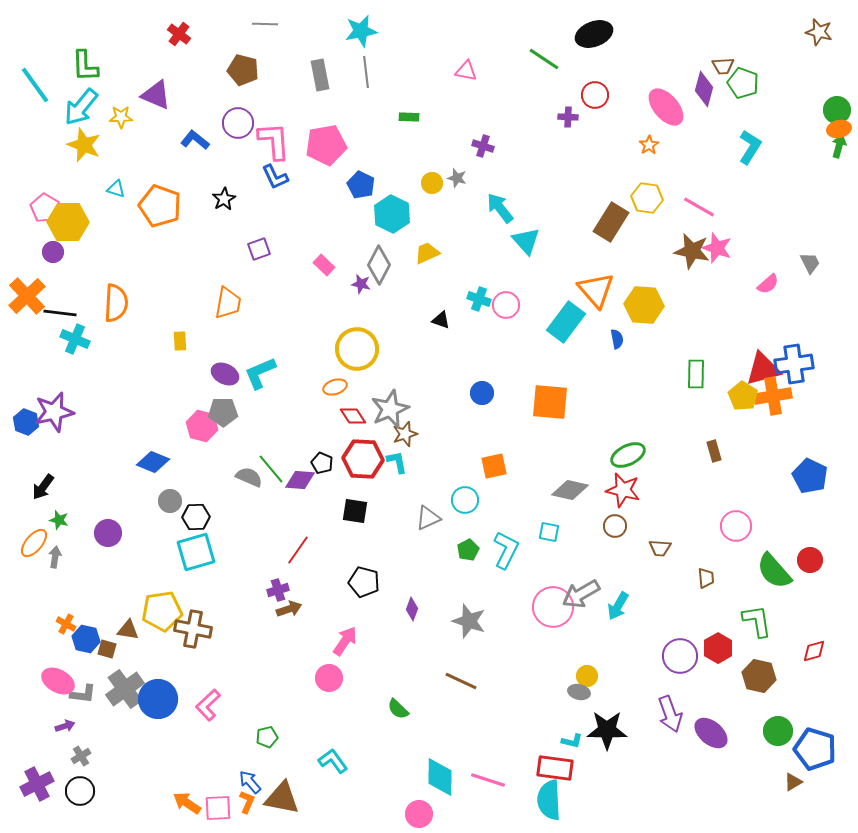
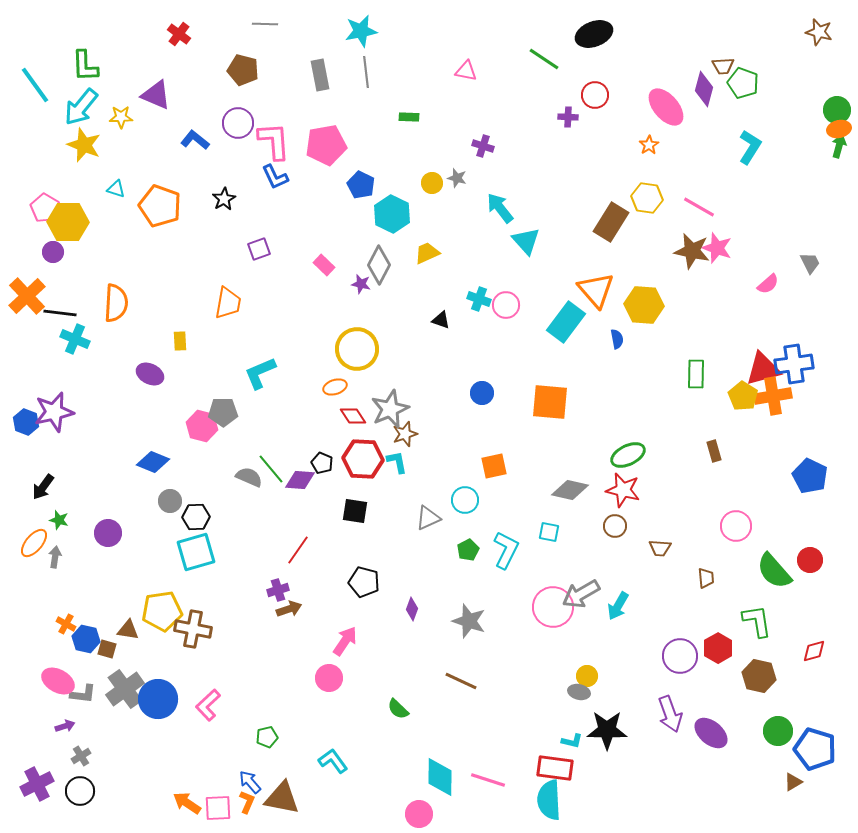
purple ellipse at (225, 374): moved 75 px left
